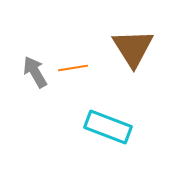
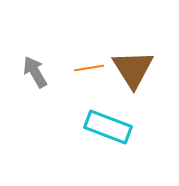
brown triangle: moved 21 px down
orange line: moved 16 px right
